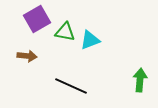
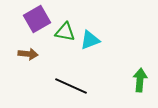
brown arrow: moved 1 px right, 2 px up
